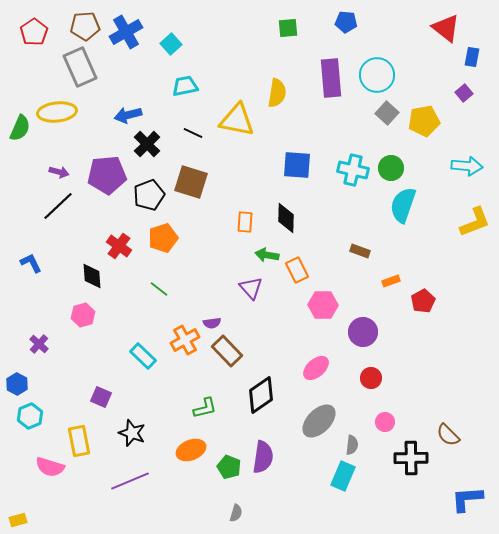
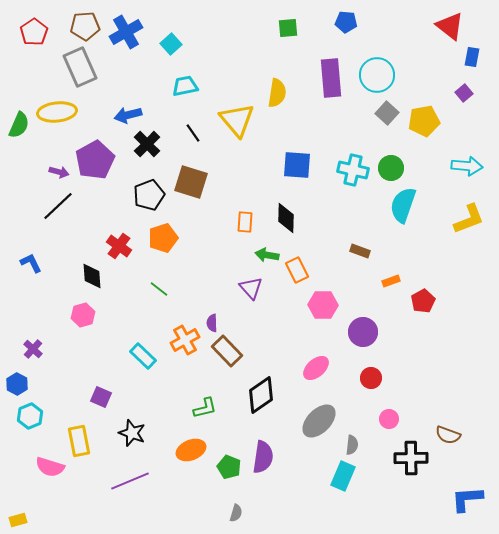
red triangle at (446, 28): moved 4 px right, 2 px up
yellow triangle at (237, 120): rotated 39 degrees clockwise
green semicircle at (20, 128): moved 1 px left, 3 px up
black line at (193, 133): rotated 30 degrees clockwise
purple pentagon at (107, 175): moved 12 px left, 15 px up; rotated 24 degrees counterclockwise
yellow L-shape at (475, 222): moved 6 px left, 3 px up
purple semicircle at (212, 323): rotated 96 degrees clockwise
purple cross at (39, 344): moved 6 px left, 5 px down
pink circle at (385, 422): moved 4 px right, 3 px up
brown semicircle at (448, 435): rotated 25 degrees counterclockwise
